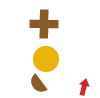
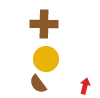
red arrow: moved 1 px right, 1 px up
